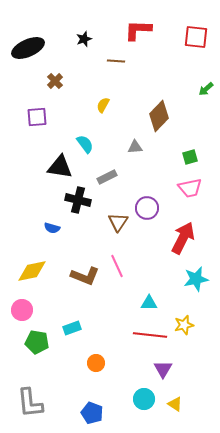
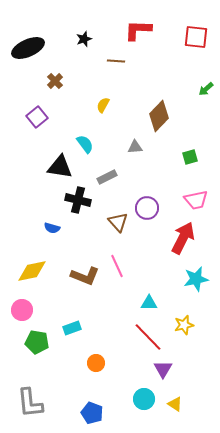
purple square: rotated 35 degrees counterclockwise
pink trapezoid: moved 6 px right, 12 px down
brown triangle: rotated 15 degrees counterclockwise
red line: moved 2 px left, 2 px down; rotated 40 degrees clockwise
